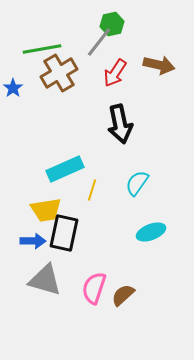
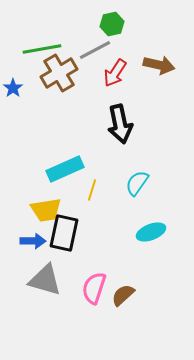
gray line: moved 4 px left, 8 px down; rotated 24 degrees clockwise
